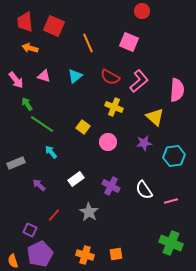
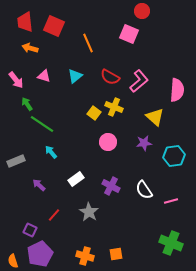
pink square: moved 8 px up
yellow square: moved 11 px right, 14 px up
gray rectangle: moved 2 px up
orange cross: moved 1 px down
